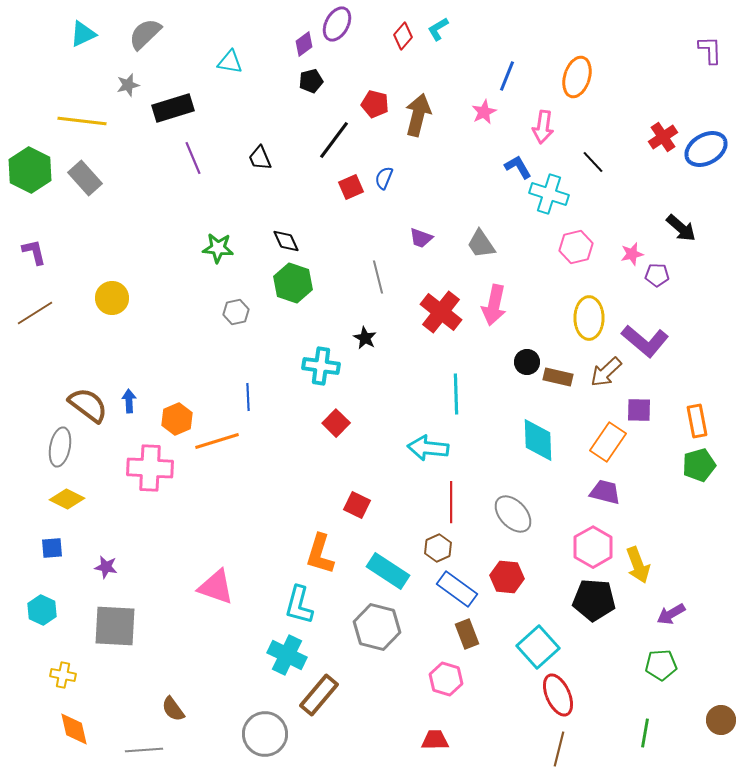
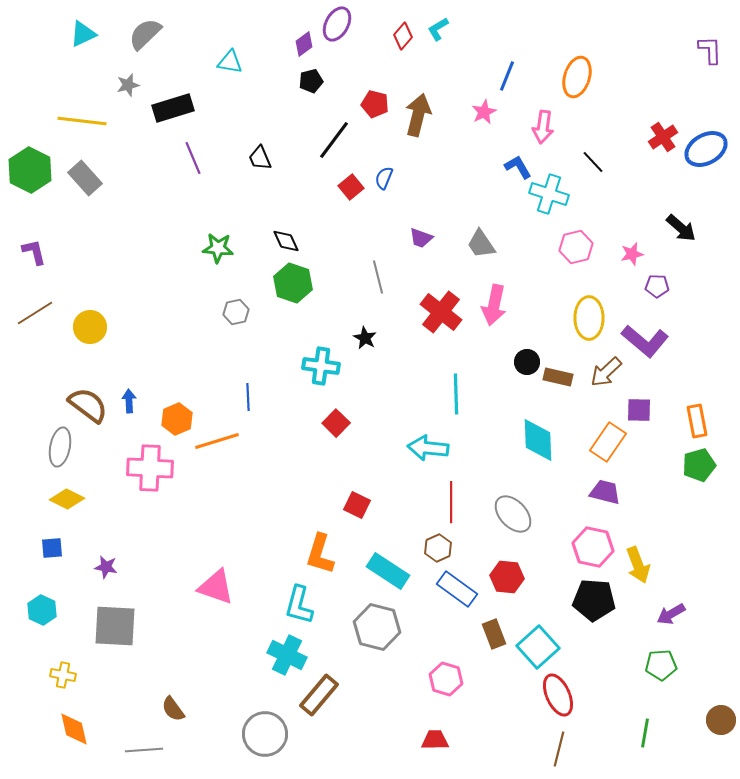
red square at (351, 187): rotated 15 degrees counterclockwise
purple pentagon at (657, 275): moved 11 px down
yellow circle at (112, 298): moved 22 px left, 29 px down
pink hexagon at (593, 547): rotated 18 degrees counterclockwise
brown rectangle at (467, 634): moved 27 px right
